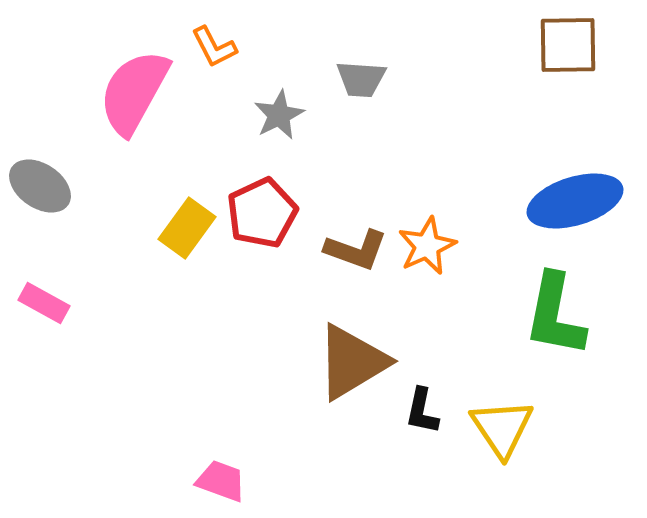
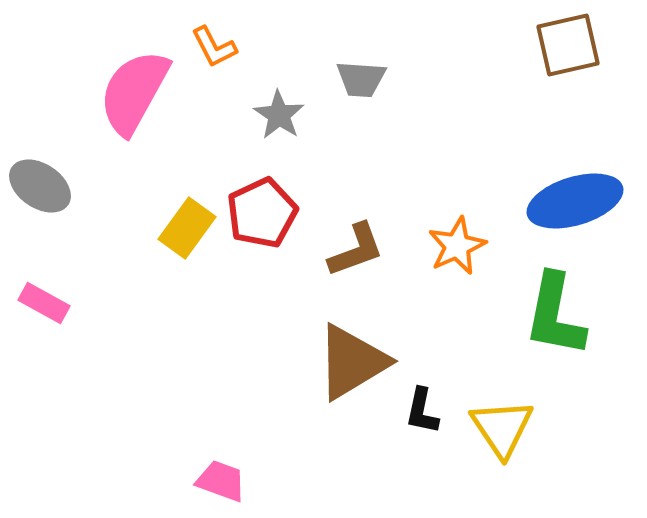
brown square: rotated 12 degrees counterclockwise
gray star: rotated 12 degrees counterclockwise
orange star: moved 30 px right
brown L-shape: rotated 40 degrees counterclockwise
